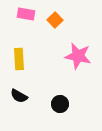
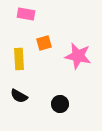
orange square: moved 11 px left, 23 px down; rotated 28 degrees clockwise
